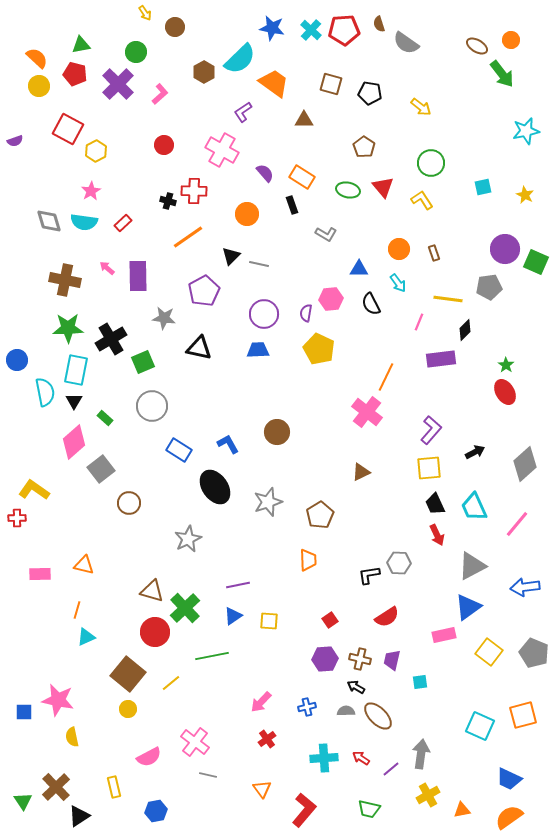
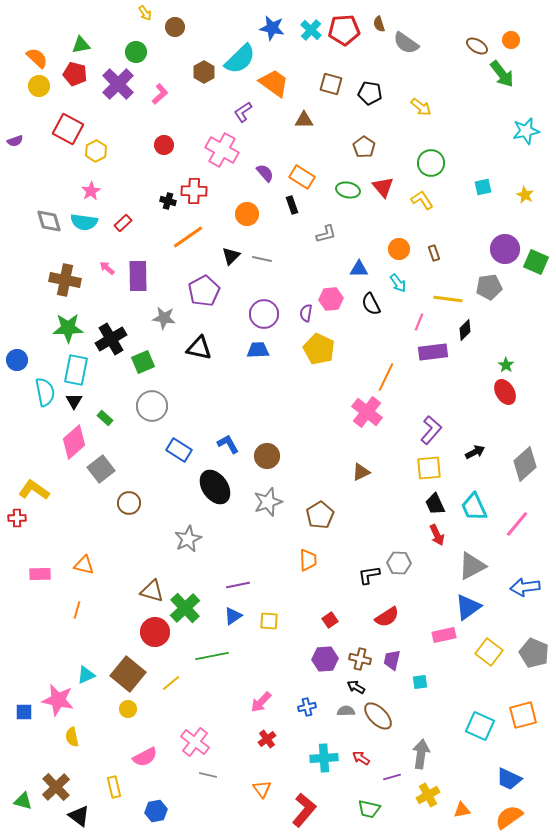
gray L-shape at (326, 234): rotated 45 degrees counterclockwise
gray line at (259, 264): moved 3 px right, 5 px up
purple rectangle at (441, 359): moved 8 px left, 7 px up
brown circle at (277, 432): moved 10 px left, 24 px down
cyan triangle at (86, 637): moved 38 px down
pink semicircle at (149, 757): moved 4 px left
purple line at (391, 769): moved 1 px right, 8 px down; rotated 24 degrees clockwise
green triangle at (23, 801): rotated 42 degrees counterclockwise
black triangle at (79, 816): rotated 50 degrees counterclockwise
